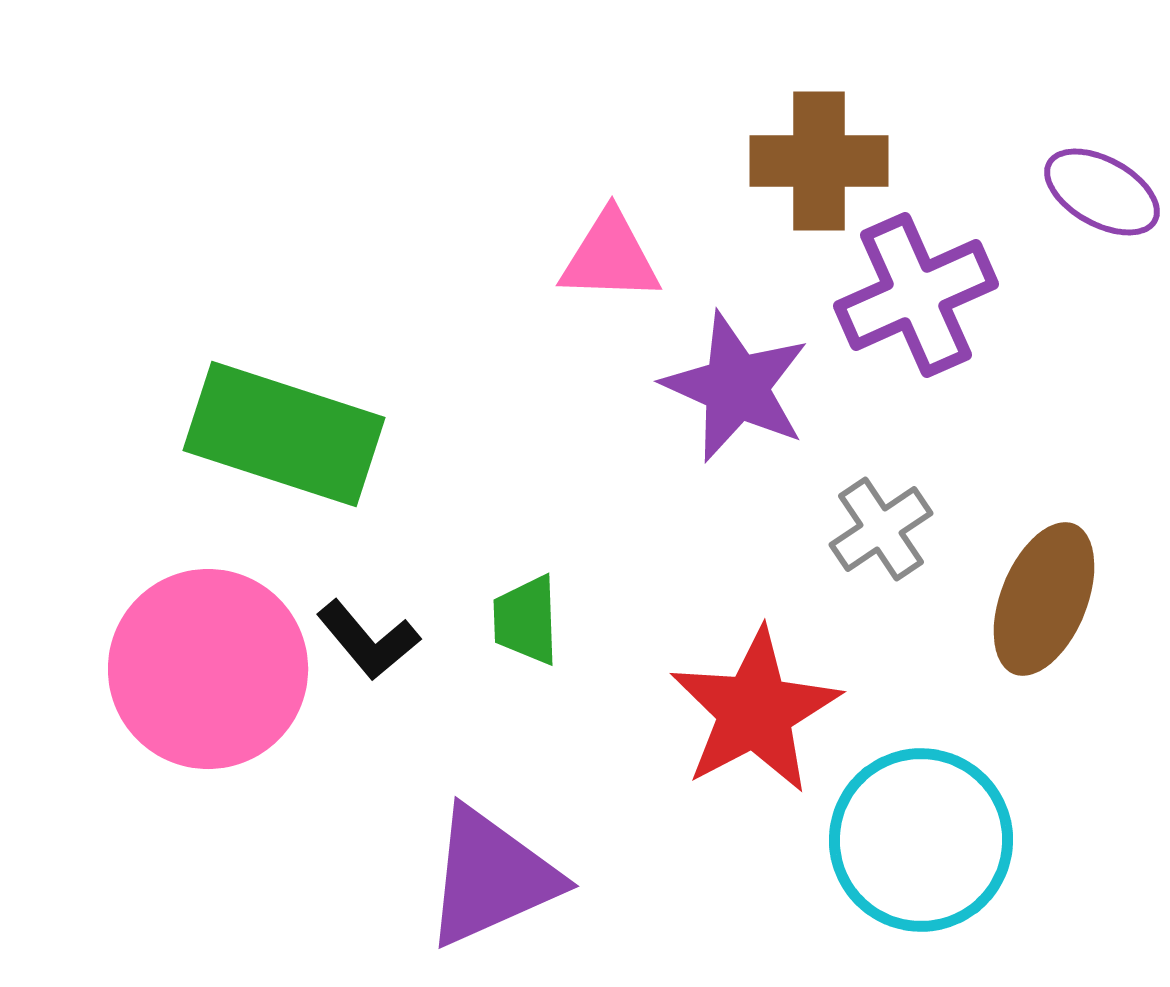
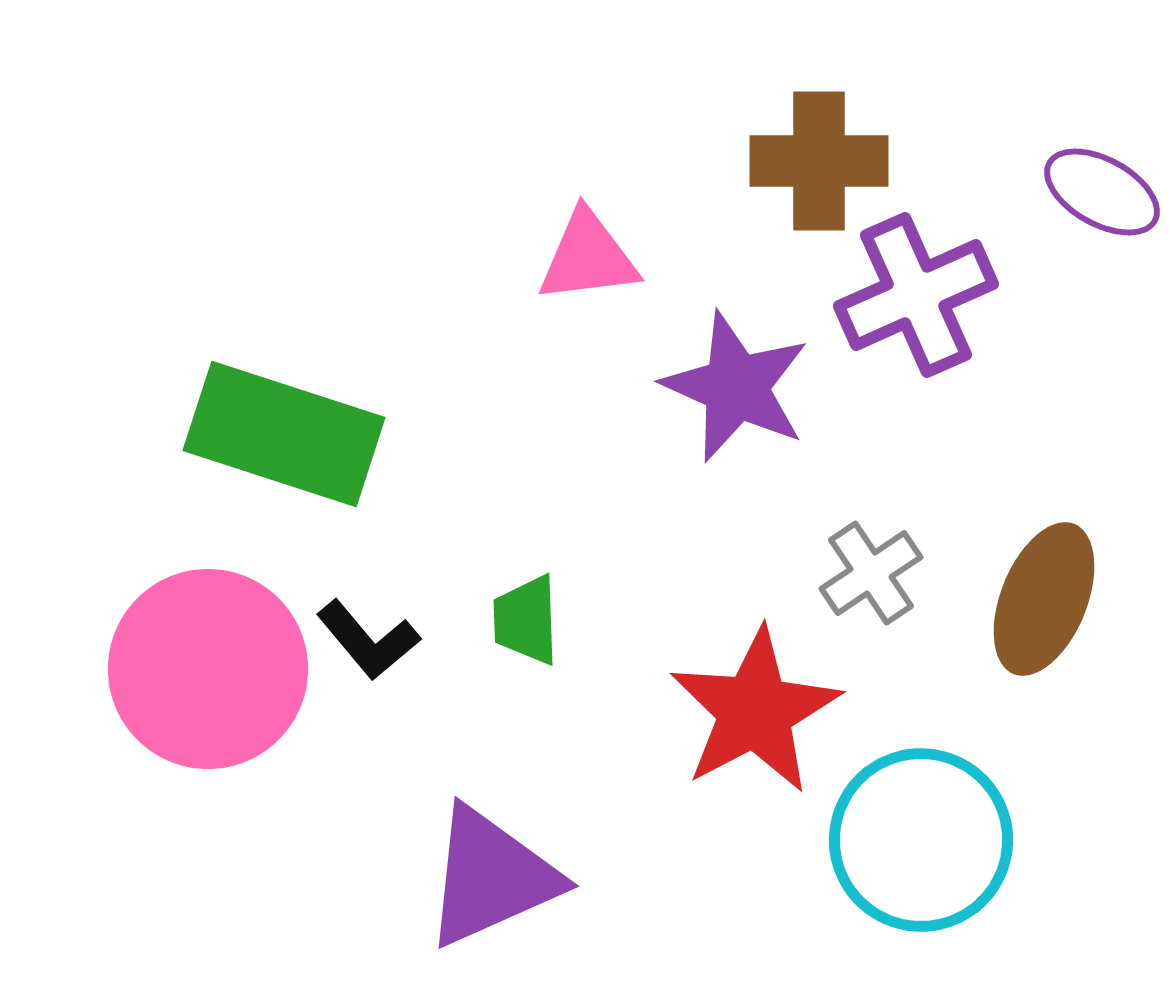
pink triangle: moved 22 px left; rotated 9 degrees counterclockwise
gray cross: moved 10 px left, 44 px down
